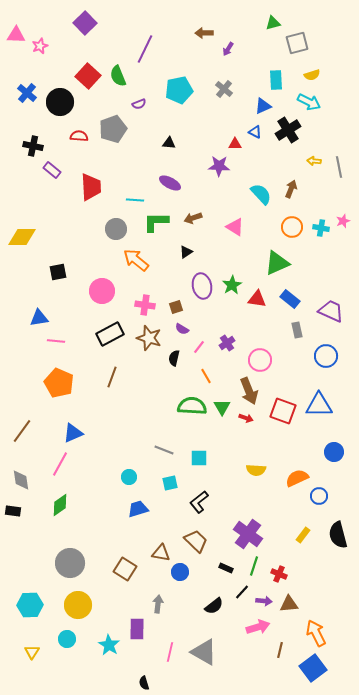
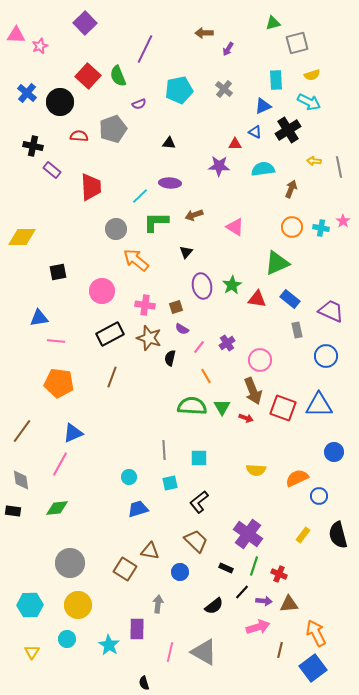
purple ellipse at (170, 183): rotated 25 degrees counterclockwise
cyan semicircle at (261, 194): moved 2 px right, 25 px up; rotated 55 degrees counterclockwise
cyan line at (135, 200): moved 5 px right, 4 px up; rotated 48 degrees counterclockwise
brown arrow at (193, 218): moved 1 px right, 3 px up
pink star at (343, 221): rotated 16 degrees counterclockwise
black triangle at (186, 252): rotated 16 degrees counterclockwise
black semicircle at (174, 358): moved 4 px left
orange pentagon at (59, 383): rotated 16 degrees counterclockwise
brown arrow at (249, 391): moved 4 px right
red square at (283, 411): moved 3 px up
gray line at (164, 450): rotated 66 degrees clockwise
green diamond at (60, 505): moved 3 px left, 3 px down; rotated 30 degrees clockwise
brown triangle at (161, 553): moved 11 px left, 2 px up
